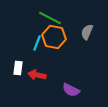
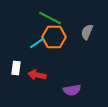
orange hexagon: rotated 10 degrees counterclockwise
cyan line: rotated 35 degrees clockwise
white rectangle: moved 2 px left
purple semicircle: moved 1 px right; rotated 36 degrees counterclockwise
